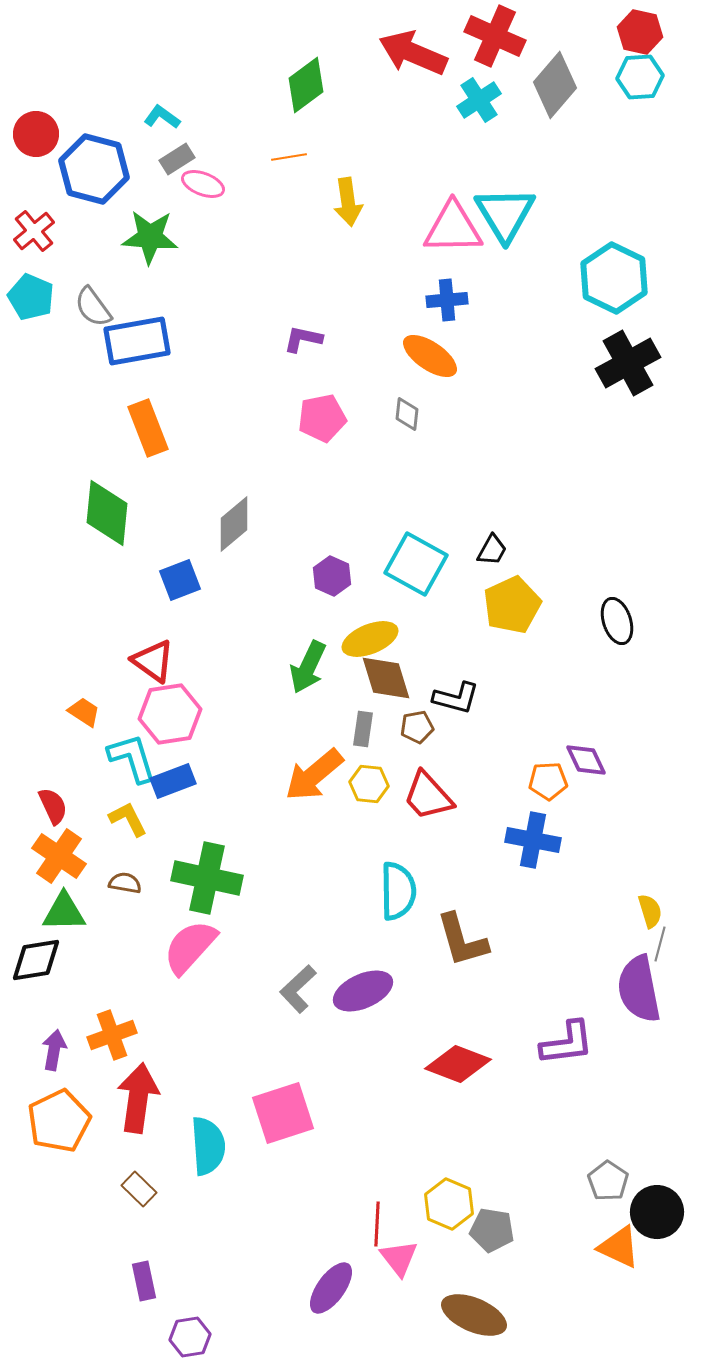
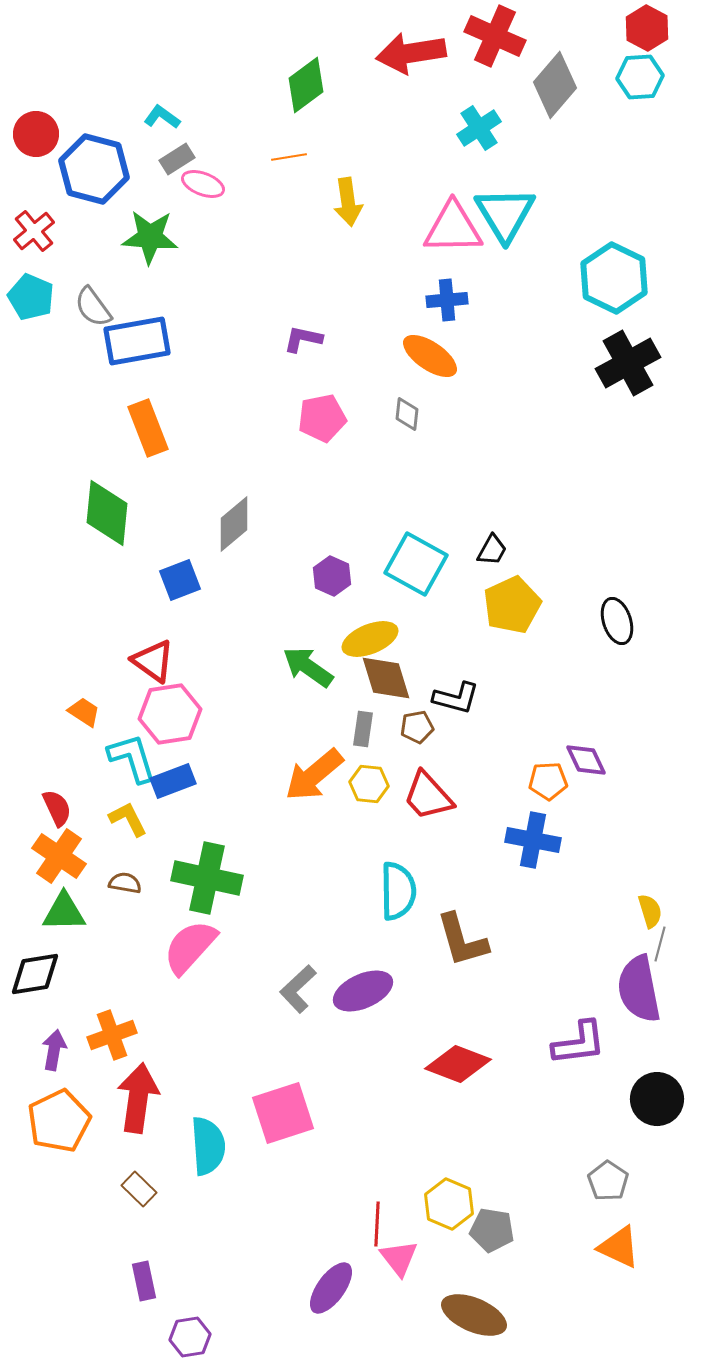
red hexagon at (640, 32): moved 7 px right, 4 px up; rotated 15 degrees clockwise
red arrow at (413, 53): moved 2 px left; rotated 32 degrees counterclockwise
cyan cross at (479, 100): moved 28 px down
green arrow at (308, 667): rotated 100 degrees clockwise
red semicircle at (53, 806): moved 4 px right, 2 px down
black diamond at (36, 960): moved 1 px left, 14 px down
purple L-shape at (567, 1043): moved 12 px right
black circle at (657, 1212): moved 113 px up
